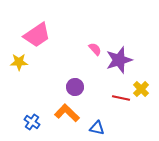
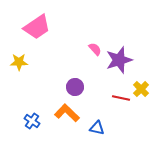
pink trapezoid: moved 8 px up
blue cross: moved 1 px up
